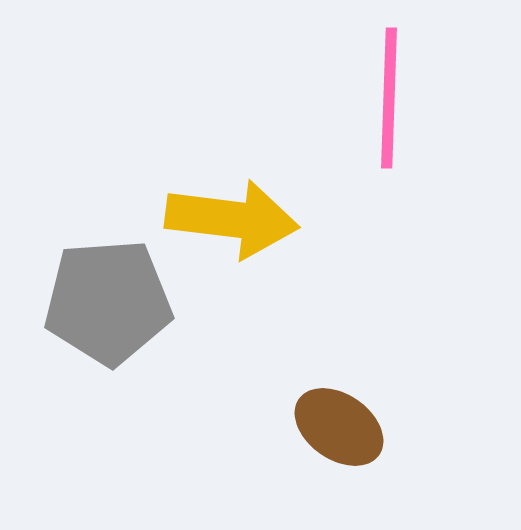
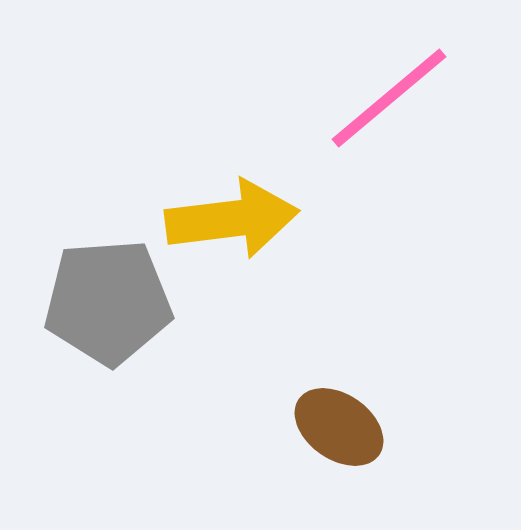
pink line: rotated 48 degrees clockwise
yellow arrow: rotated 14 degrees counterclockwise
